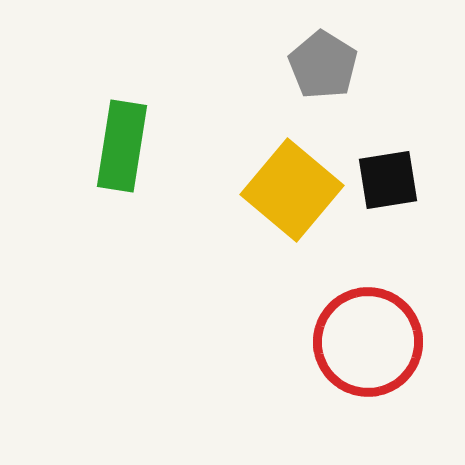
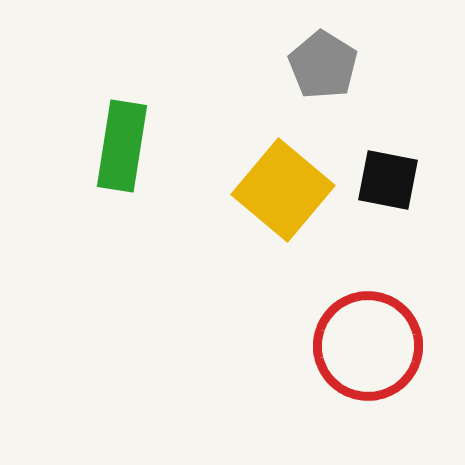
black square: rotated 20 degrees clockwise
yellow square: moved 9 px left
red circle: moved 4 px down
